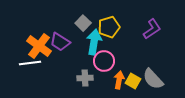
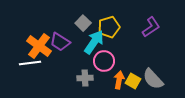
purple L-shape: moved 1 px left, 2 px up
cyan arrow: rotated 25 degrees clockwise
